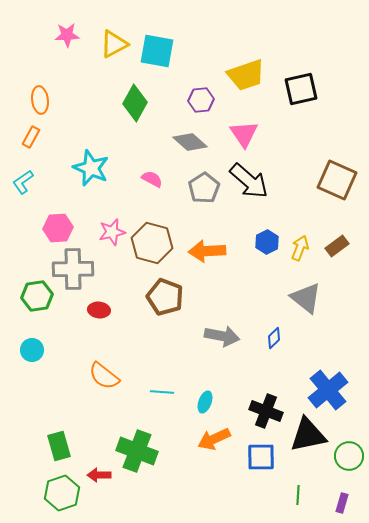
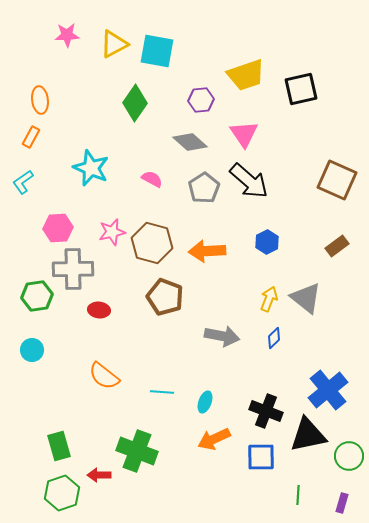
green diamond at (135, 103): rotated 6 degrees clockwise
yellow arrow at (300, 248): moved 31 px left, 51 px down
